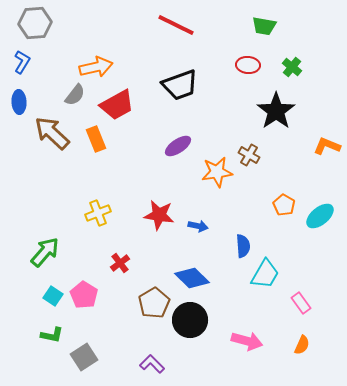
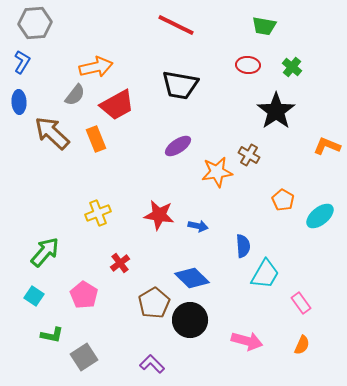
black trapezoid: rotated 30 degrees clockwise
orange pentagon: moved 1 px left, 5 px up
cyan square: moved 19 px left
